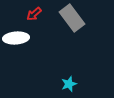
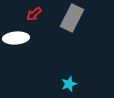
gray rectangle: rotated 64 degrees clockwise
